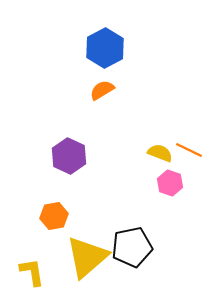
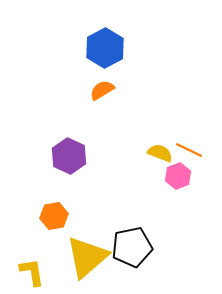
pink hexagon: moved 8 px right, 7 px up; rotated 20 degrees clockwise
